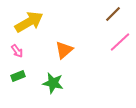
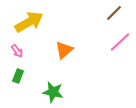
brown line: moved 1 px right, 1 px up
green rectangle: rotated 48 degrees counterclockwise
green star: moved 9 px down
